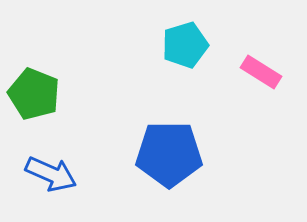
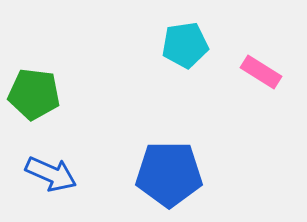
cyan pentagon: rotated 9 degrees clockwise
green pentagon: rotated 15 degrees counterclockwise
blue pentagon: moved 20 px down
